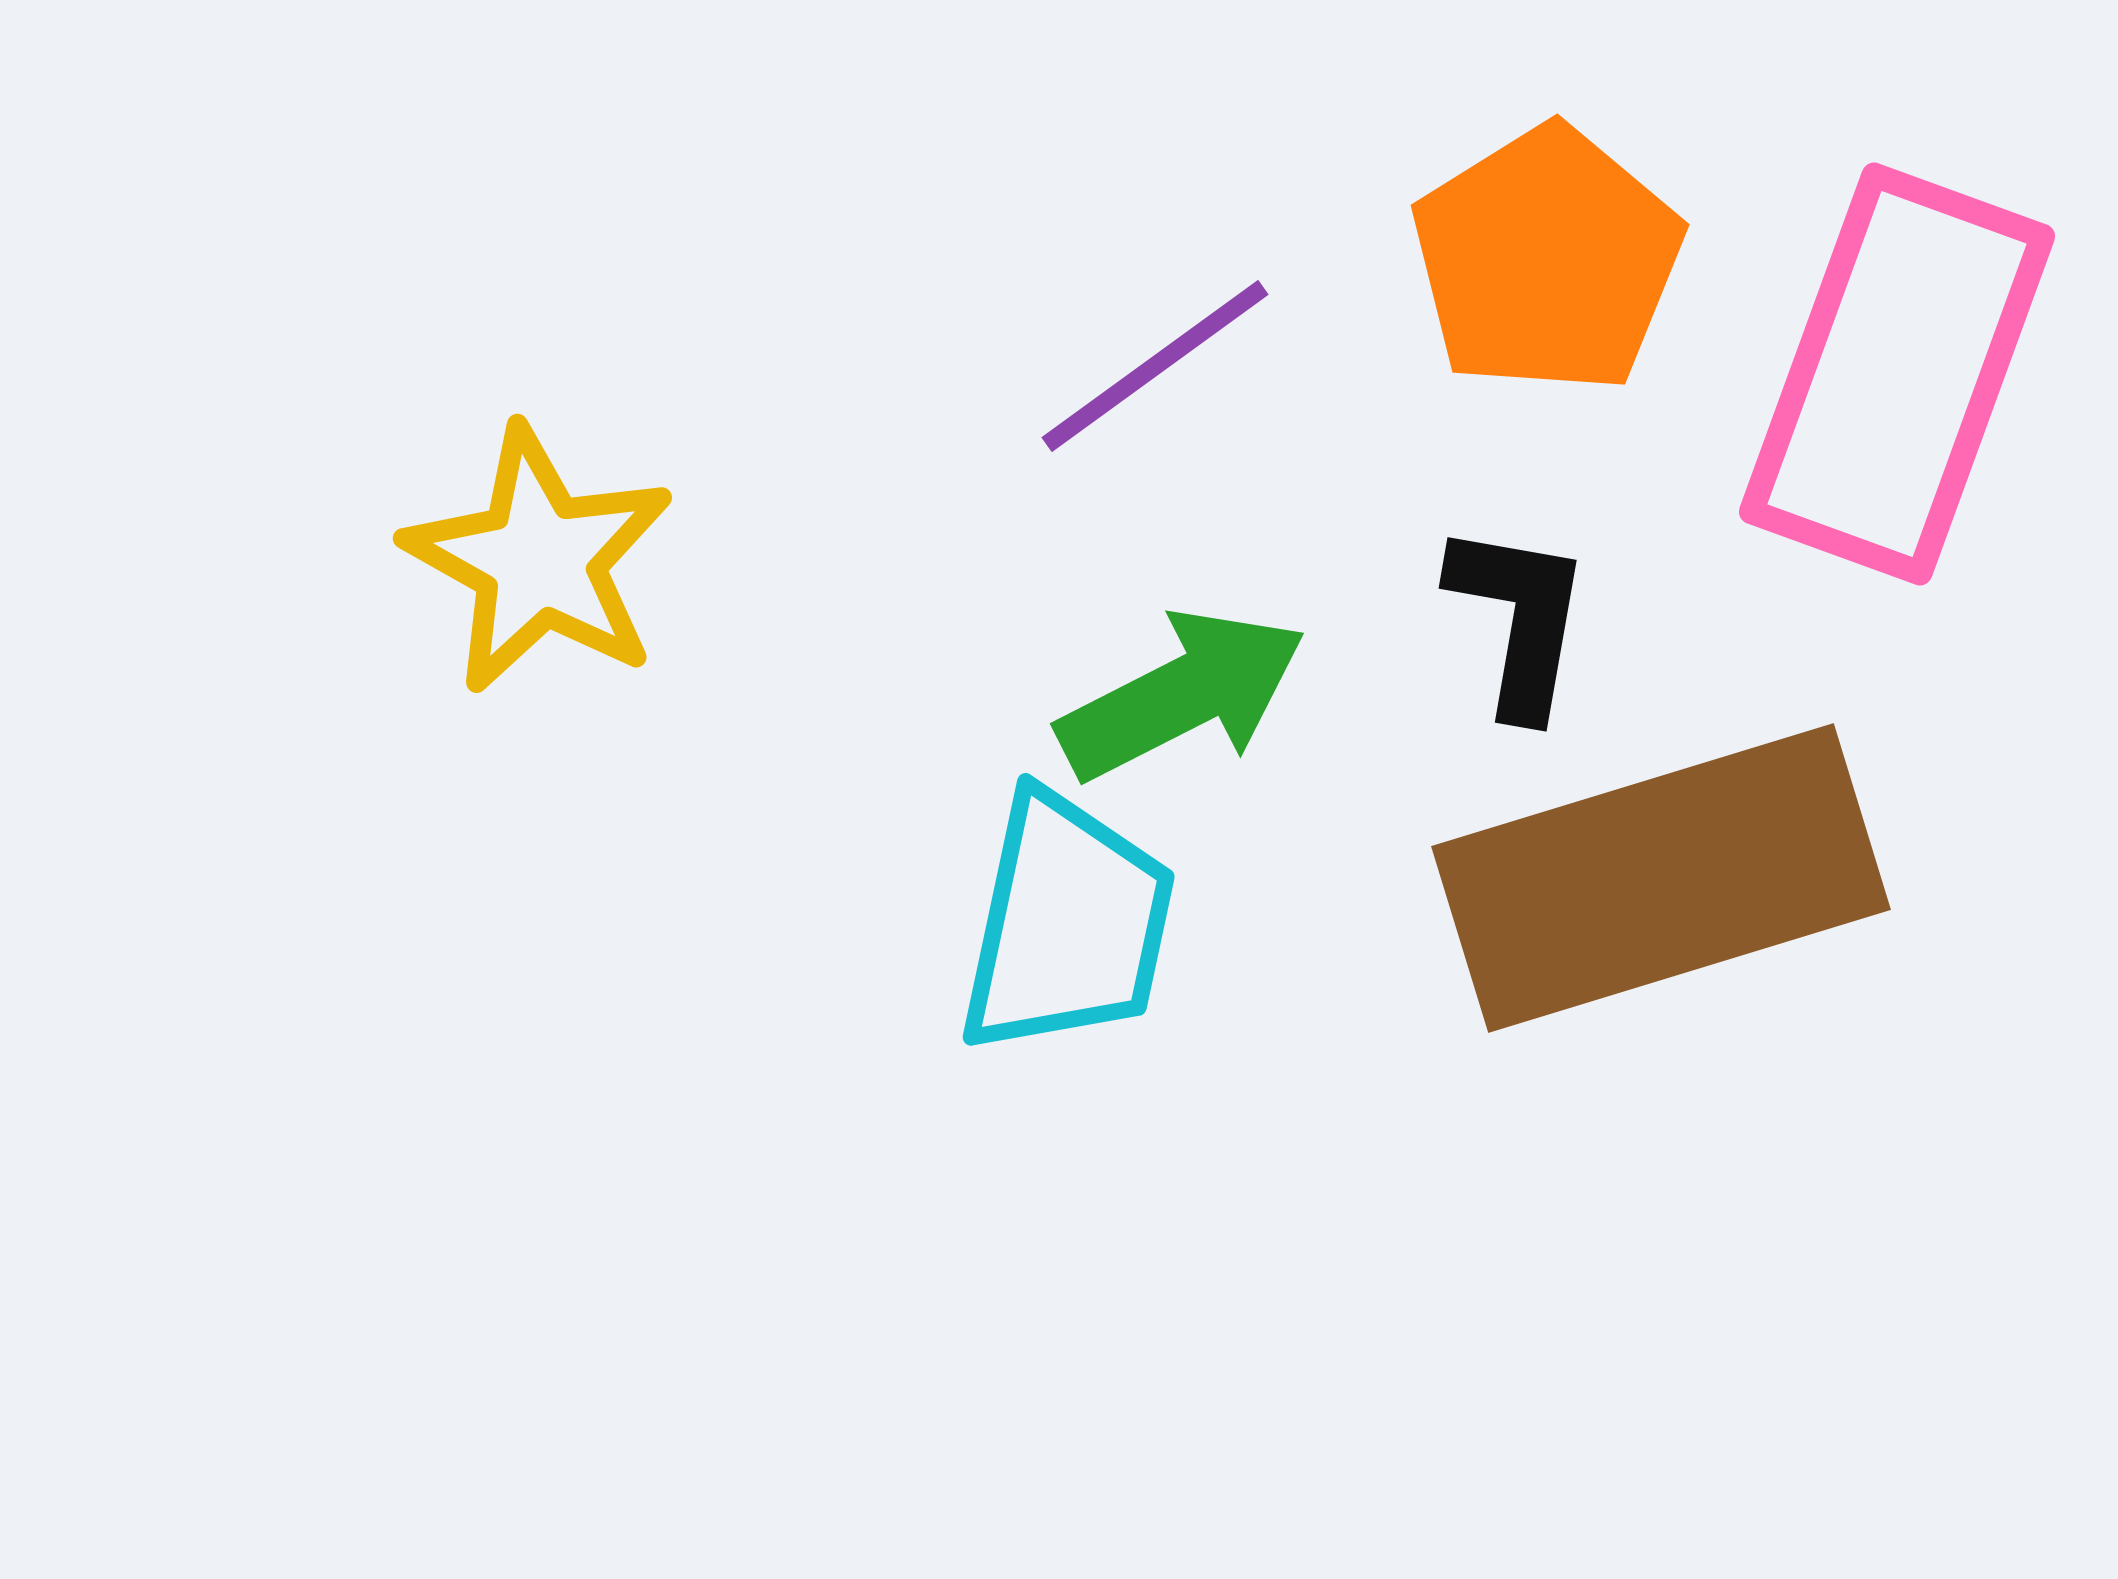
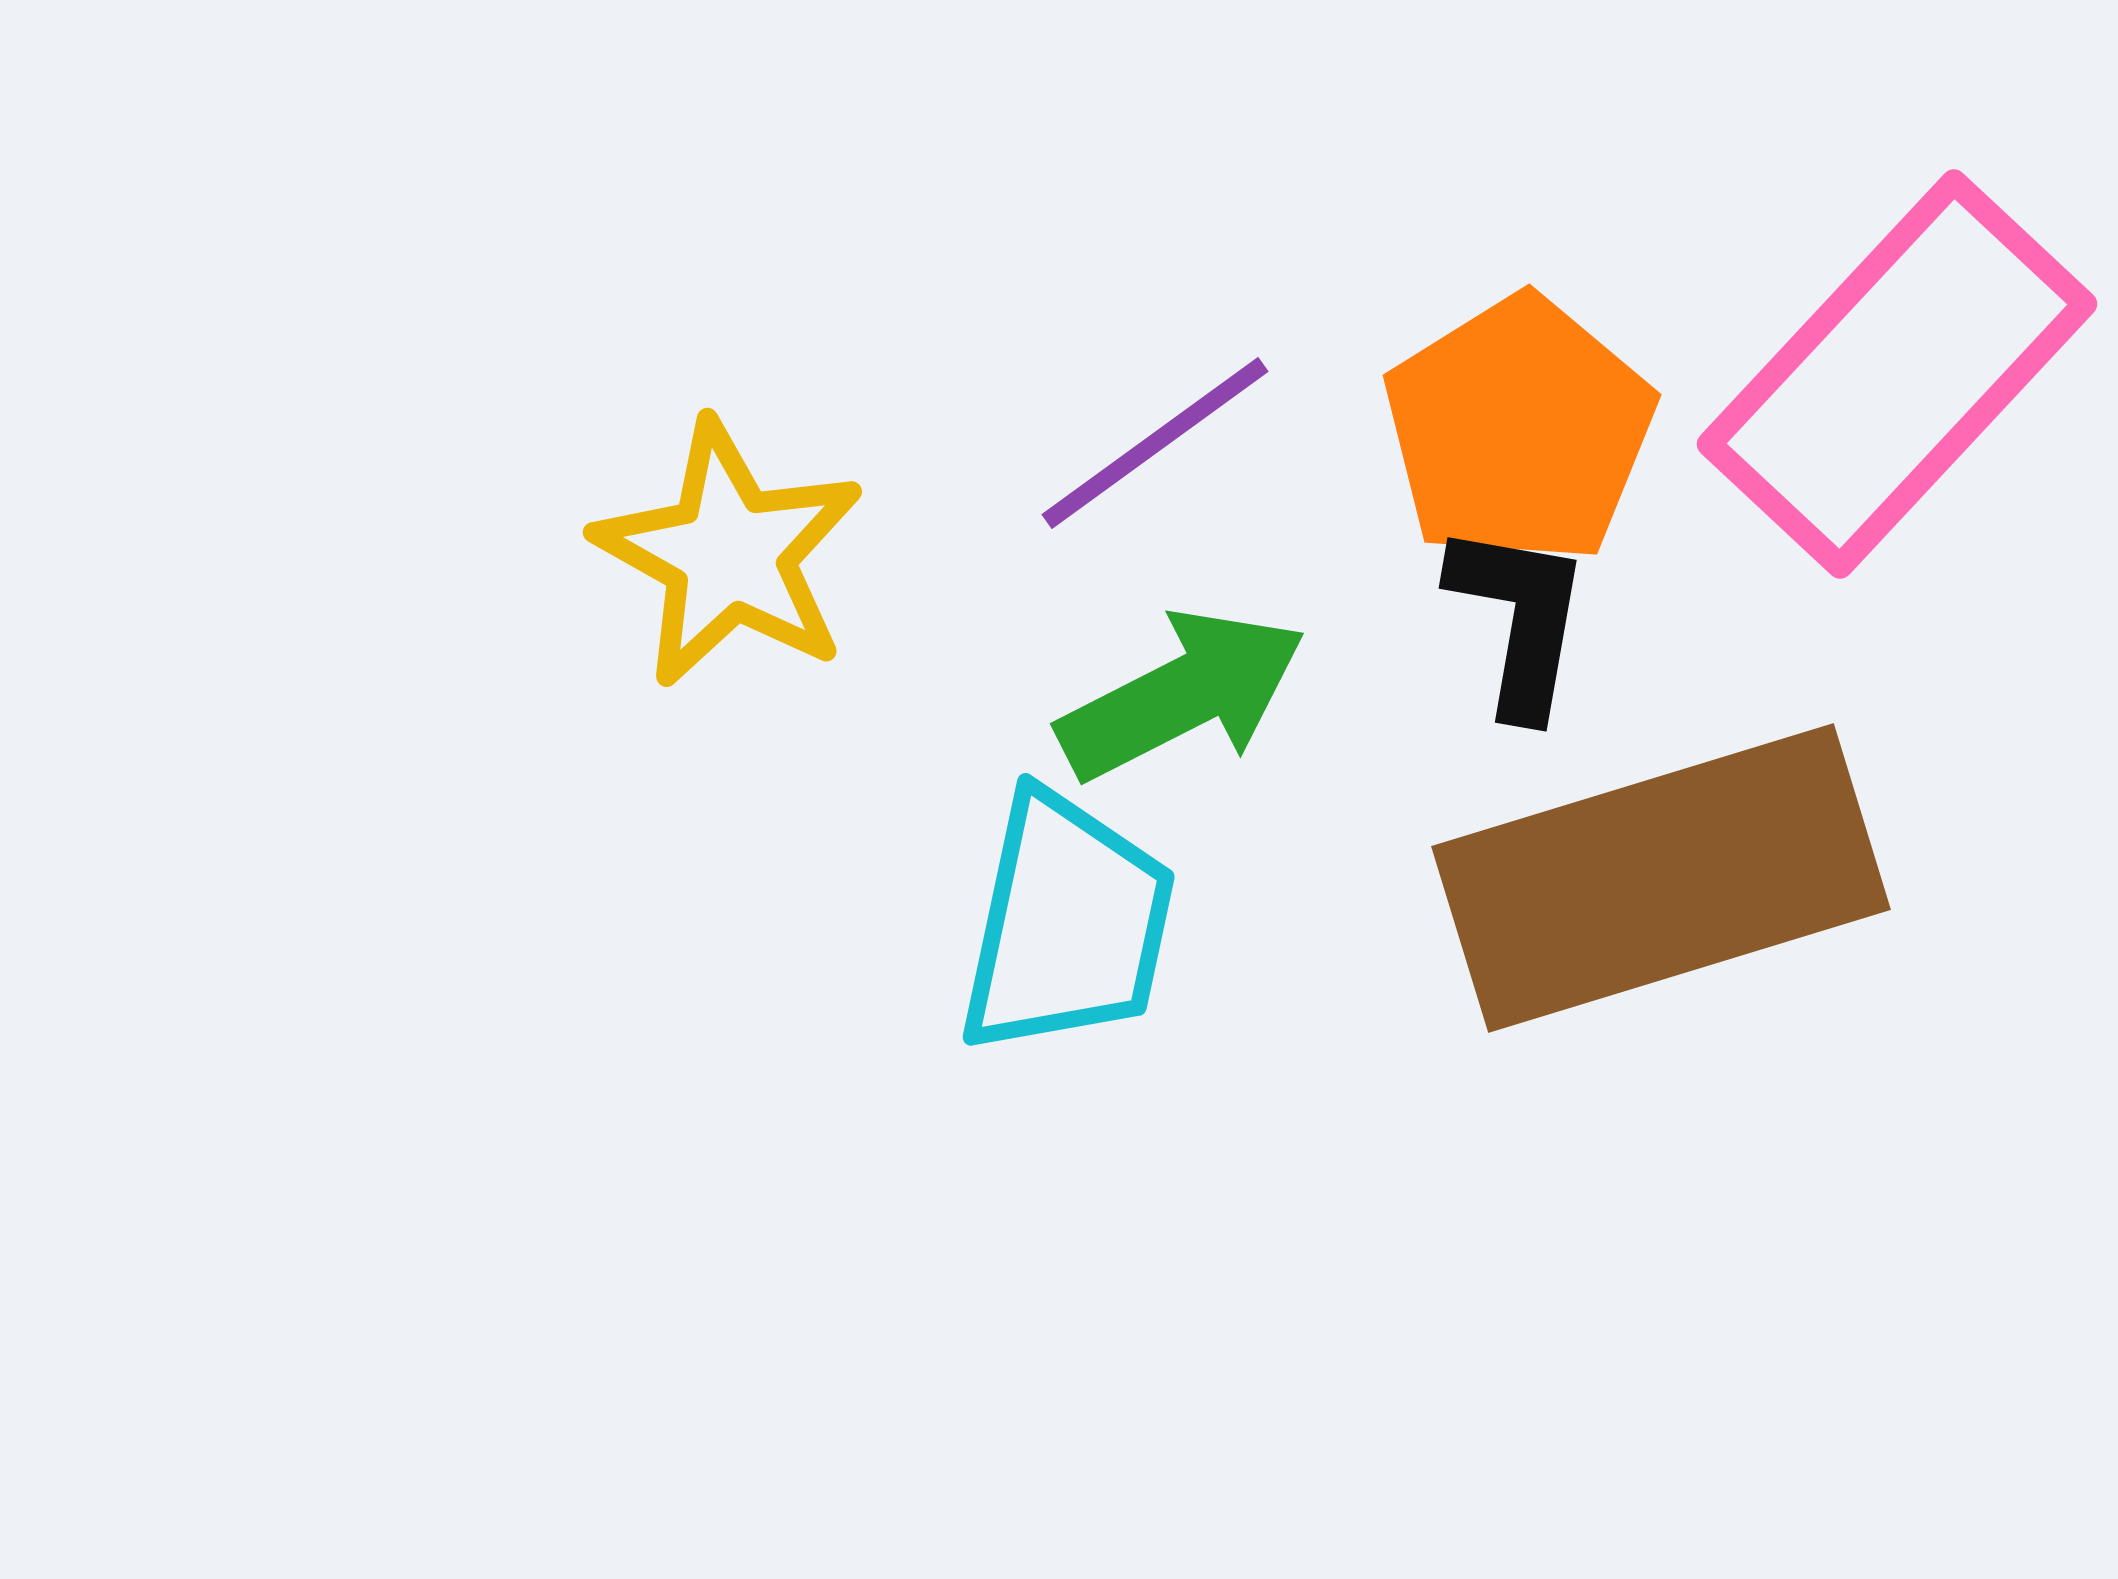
orange pentagon: moved 28 px left, 170 px down
purple line: moved 77 px down
pink rectangle: rotated 23 degrees clockwise
yellow star: moved 190 px right, 6 px up
